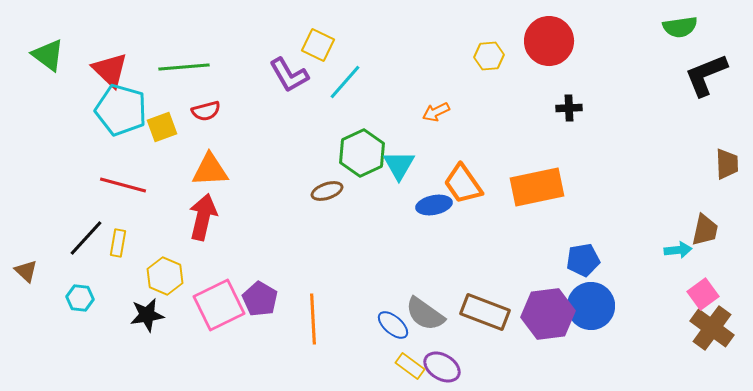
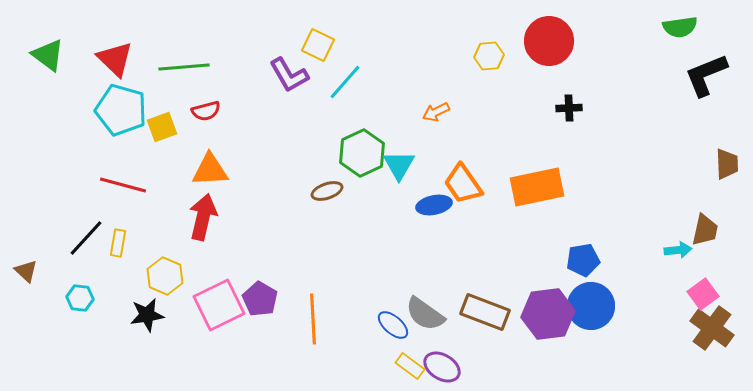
red triangle at (110, 70): moved 5 px right, 11 px up
